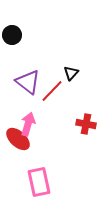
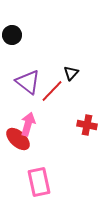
red cross: moved 1 px right, 1 px down
